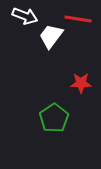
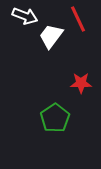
red line: rotated 56 degrees clockwise
green pentagon: moved 1 px right
